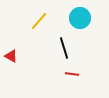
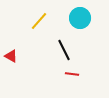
black line: moved 2 px down; rotated 10 degrees counterclockwise
